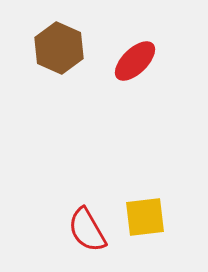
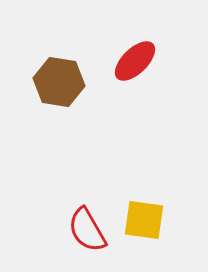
brown hexagon: moved 34 px down; rotated 15 degrees counterclockwise
yellow square: moved 1 px left, 3 px down; rotated 15 degrees clockwise
